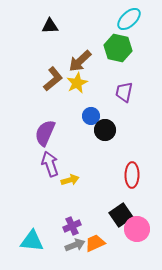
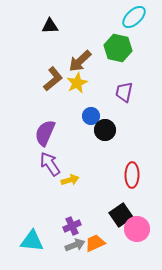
cyan ellipse: moved 5 px right, 2 px up
purple arrow: rotated 15 degrees counterclockwise
